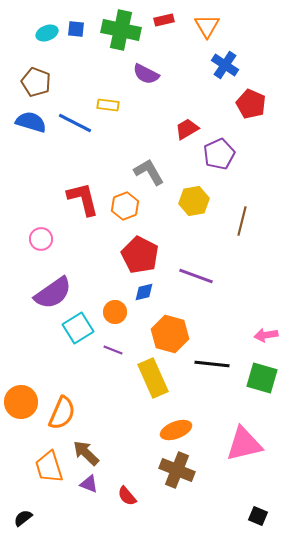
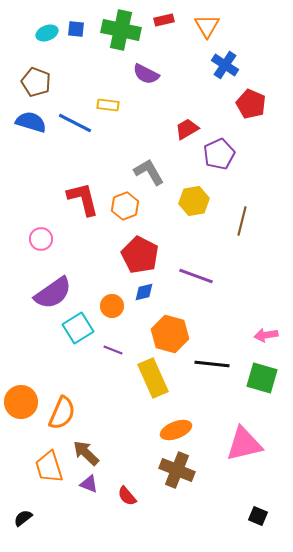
orange circle at (115, 312): moved 3 px left, 6 px up
